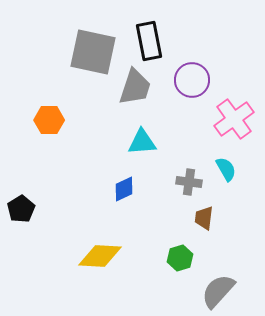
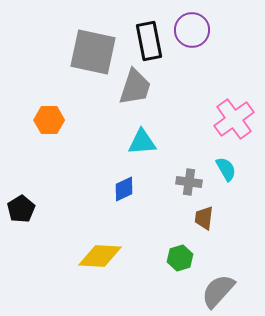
purple circle: moved 50 px up
